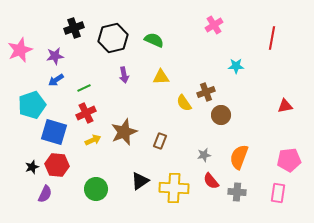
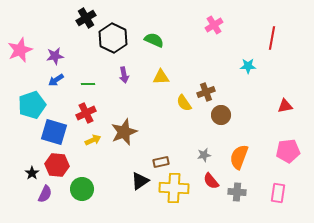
black cross: moved 12 px right, 10 px up; rotated 12 degrees counterclockwise
black hexagon: rotated 20 degrees counterclockwise
cyan star: moved 12 px right
green line: moved 4 px right, 4 px up; rotated 24 degrees clockwise
brown rectangle: moved 1 px right, 21 px down; rotated 56 degrees clockwise
pink pentagon: moved 1 px left, 9 px up
black star: moved 6 px down; rotated 16 degrees counterclockwise
green circle: moved 14 px left
